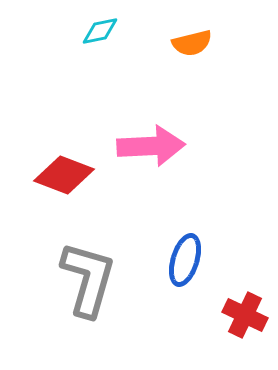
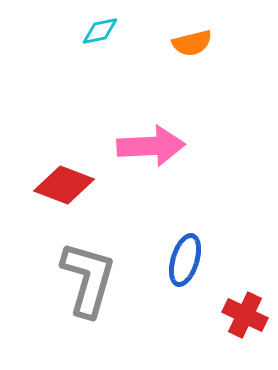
red diamond: moved 10 px down
